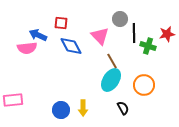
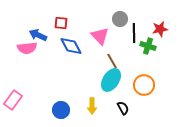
red star: moved 7 px left, 5 px up
pink rectangle: rotated 48 degrees counterclockwise
yellow arrow: moved 9 px right, 2 px up
